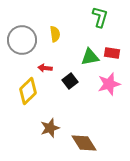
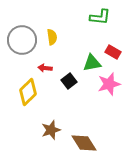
green L-shape: rotated 80 degrees clockwise
yellow semicircle: moved 3 px left, 3 px down
red rectangle: moved 1 px right, 1 px up; rotated 21 degrees clockwise
green triangle: moved 2 px right, 6 px down
black square: moved 1 px left
yellow diamond: moved 1 px down
brown star: moved 1 px right, 2 px down
